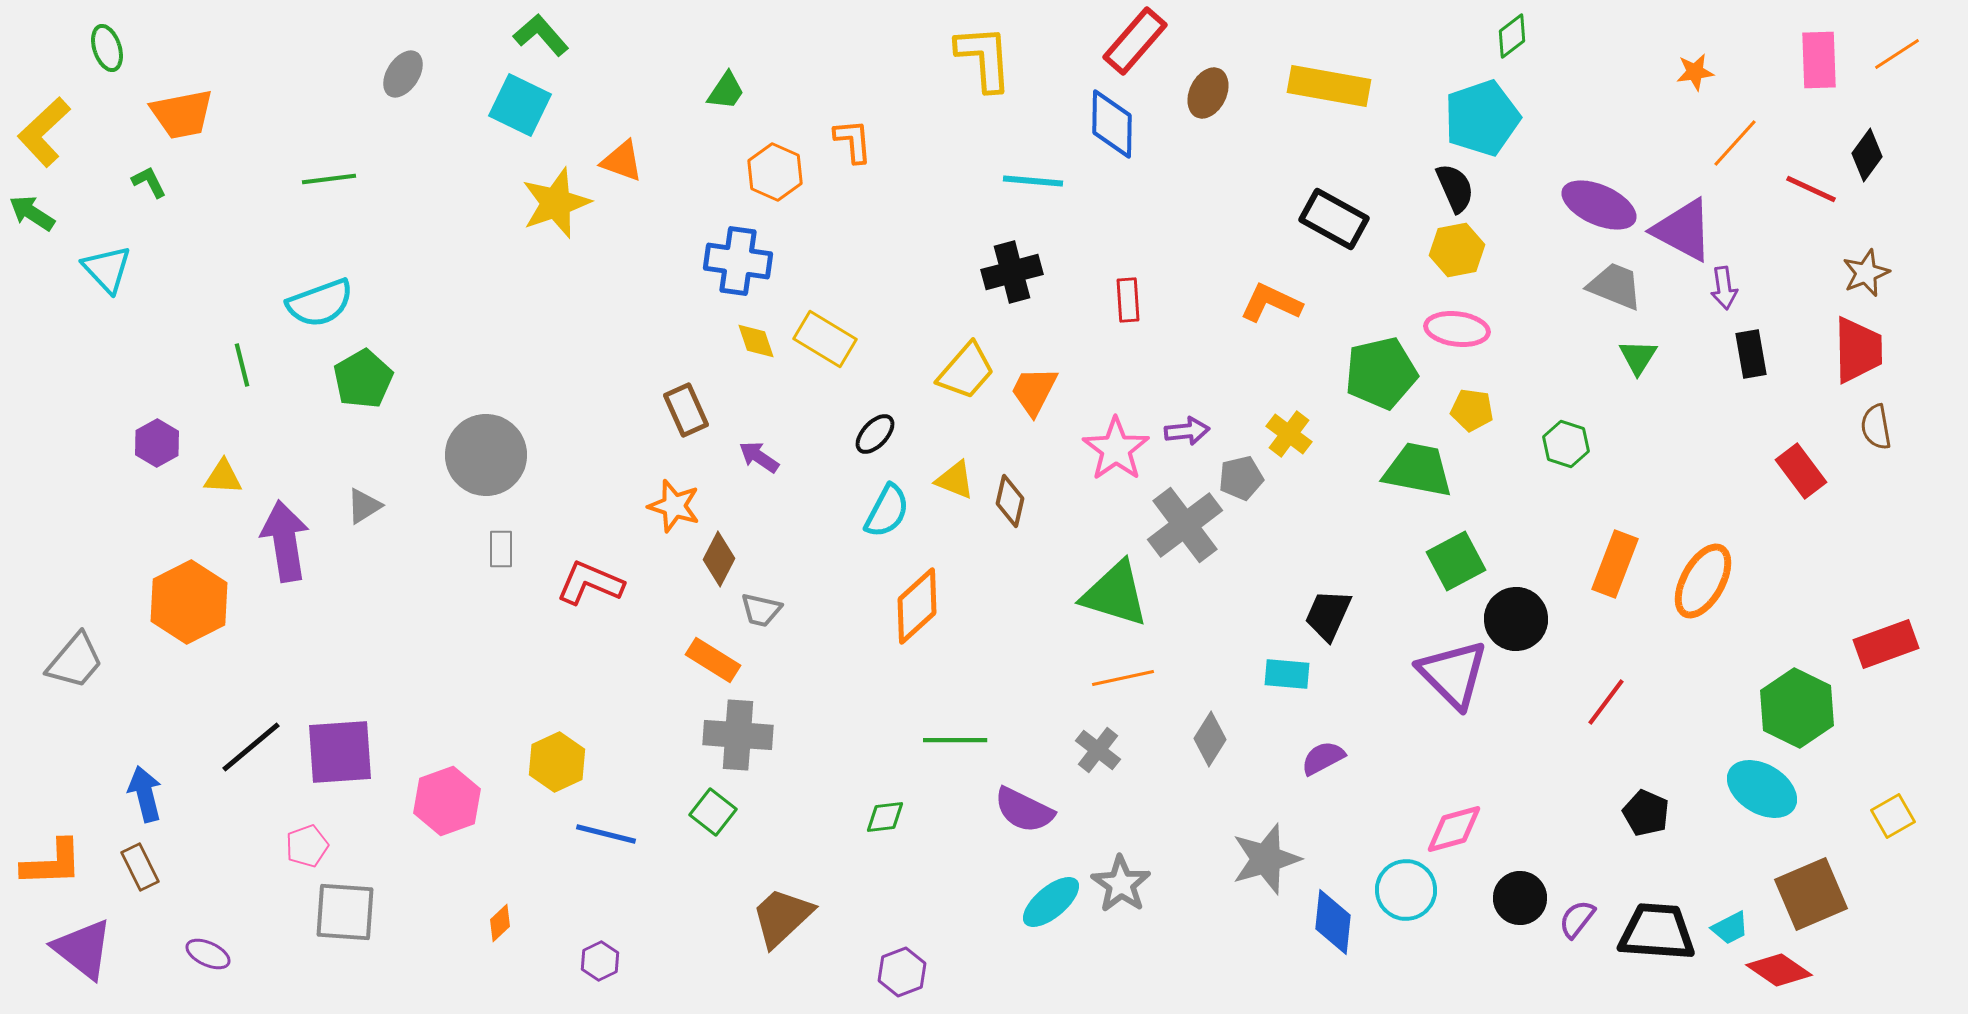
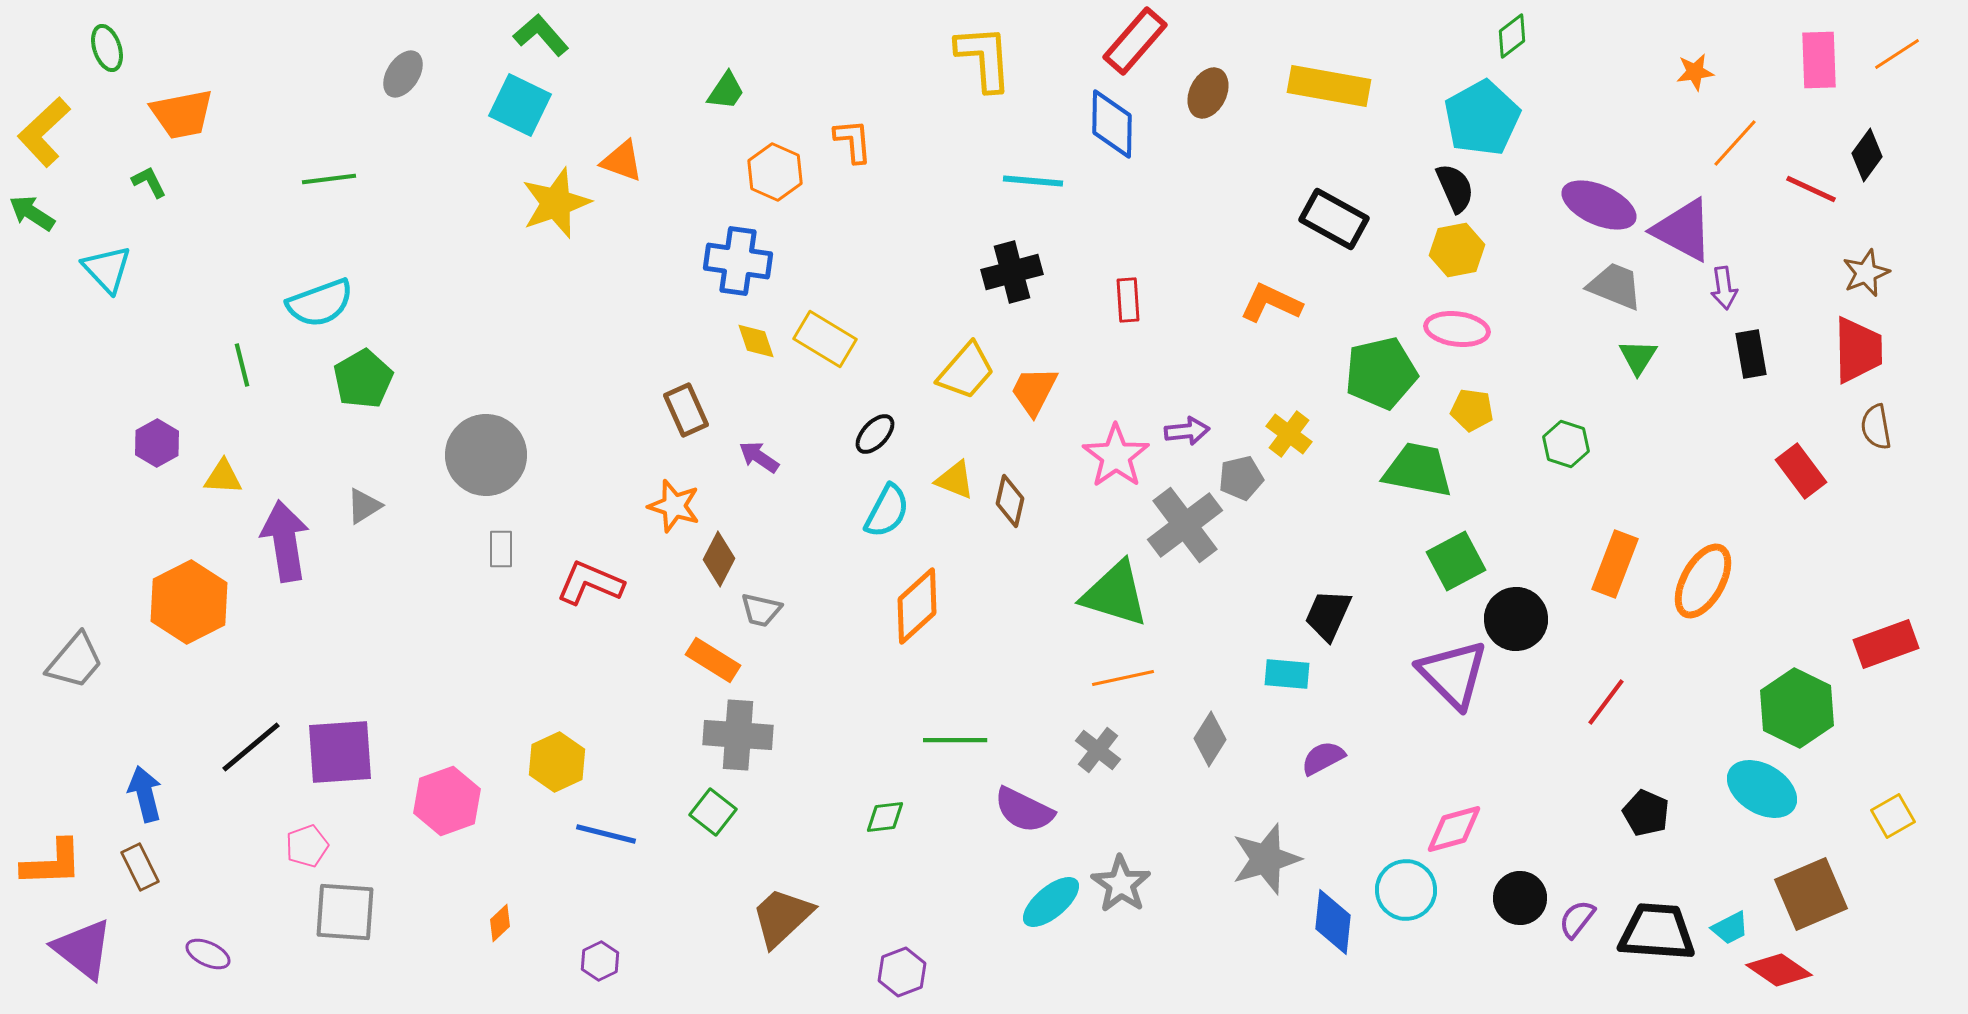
cyan pentagon at (1482, 118): rotated 10 degrees counterclockwise
pink star at (1116, 449): moved 7 px down
